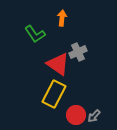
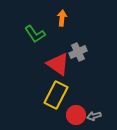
yellow rectangle: moved 2 px right, 1 px down
gray arrow: rotated 32 degrees clockwise
